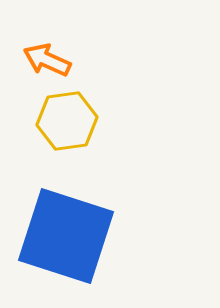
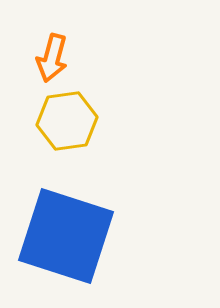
orange arrow: moved 5 px right, 2 px up; rotated 99 degrees counterclockwise
